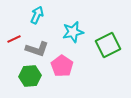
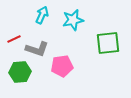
cyan arrow: moved 5 px right
cyan star: moved 12 px up
green square: moved 2 px up; rotated 20 degrees clockwise
pink pentagon: rotated 30 degrees clockwise
green hexagon: moved 10 px left, 4 px up
